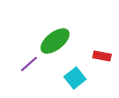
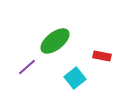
purple line: moved 2 px left, 3 px down
